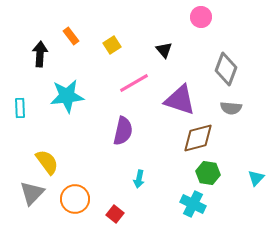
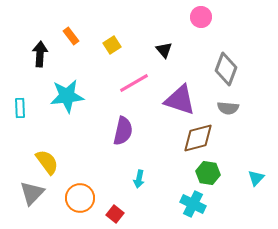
gray semicircle: moved 3 px left
orange circle: moved 5 px right, 1 px up
